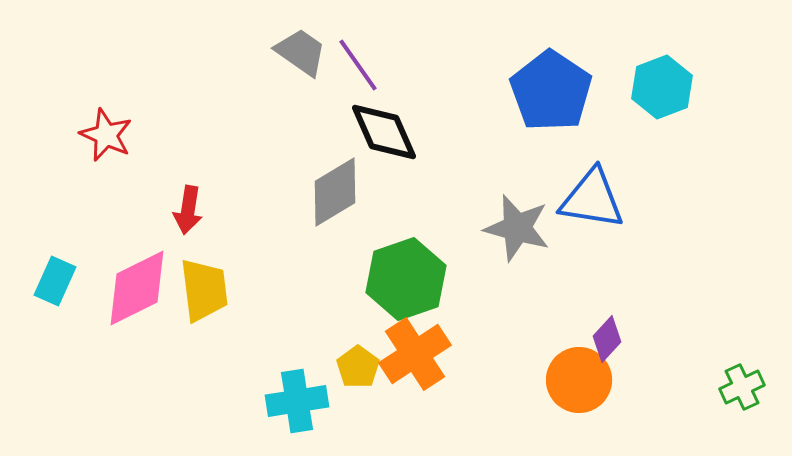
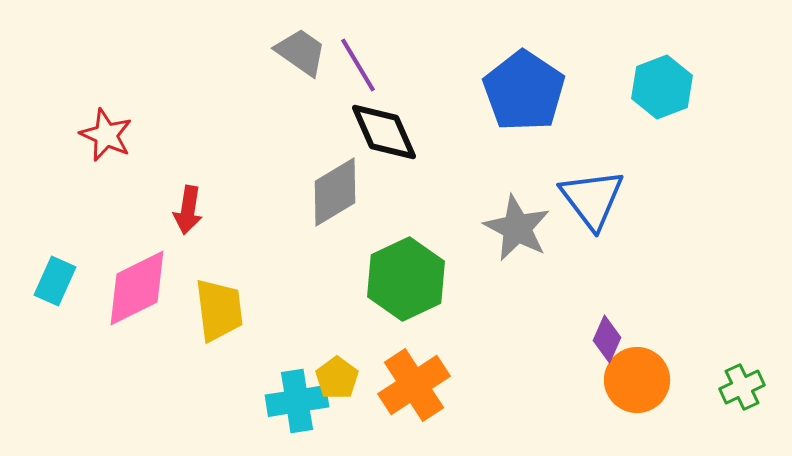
purple line: rotated 4 degrees clockwise
blue pentagon: moved 27 px left
blue triangle: rotated 44 degrees clockwise
gray star: rotated 12 degrees clockwise
green hexagon: rotated 6 degrees counterclockwise
yellow trapezoid: moved 15 px right, 20 px down
purple diamond: rotated 18 degrees counterclockwise
orange cross: moved 1 px left, 31 px down
yellow pentagon: moved 21 px left, 11 px down
orange circle: moved 58 px right
